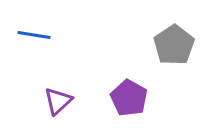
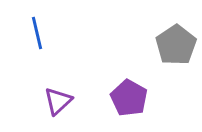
blue line: moved 3 px right, 2 px up; rotated 68 degrees clockwise
gray pentagon: moved 2 px right
